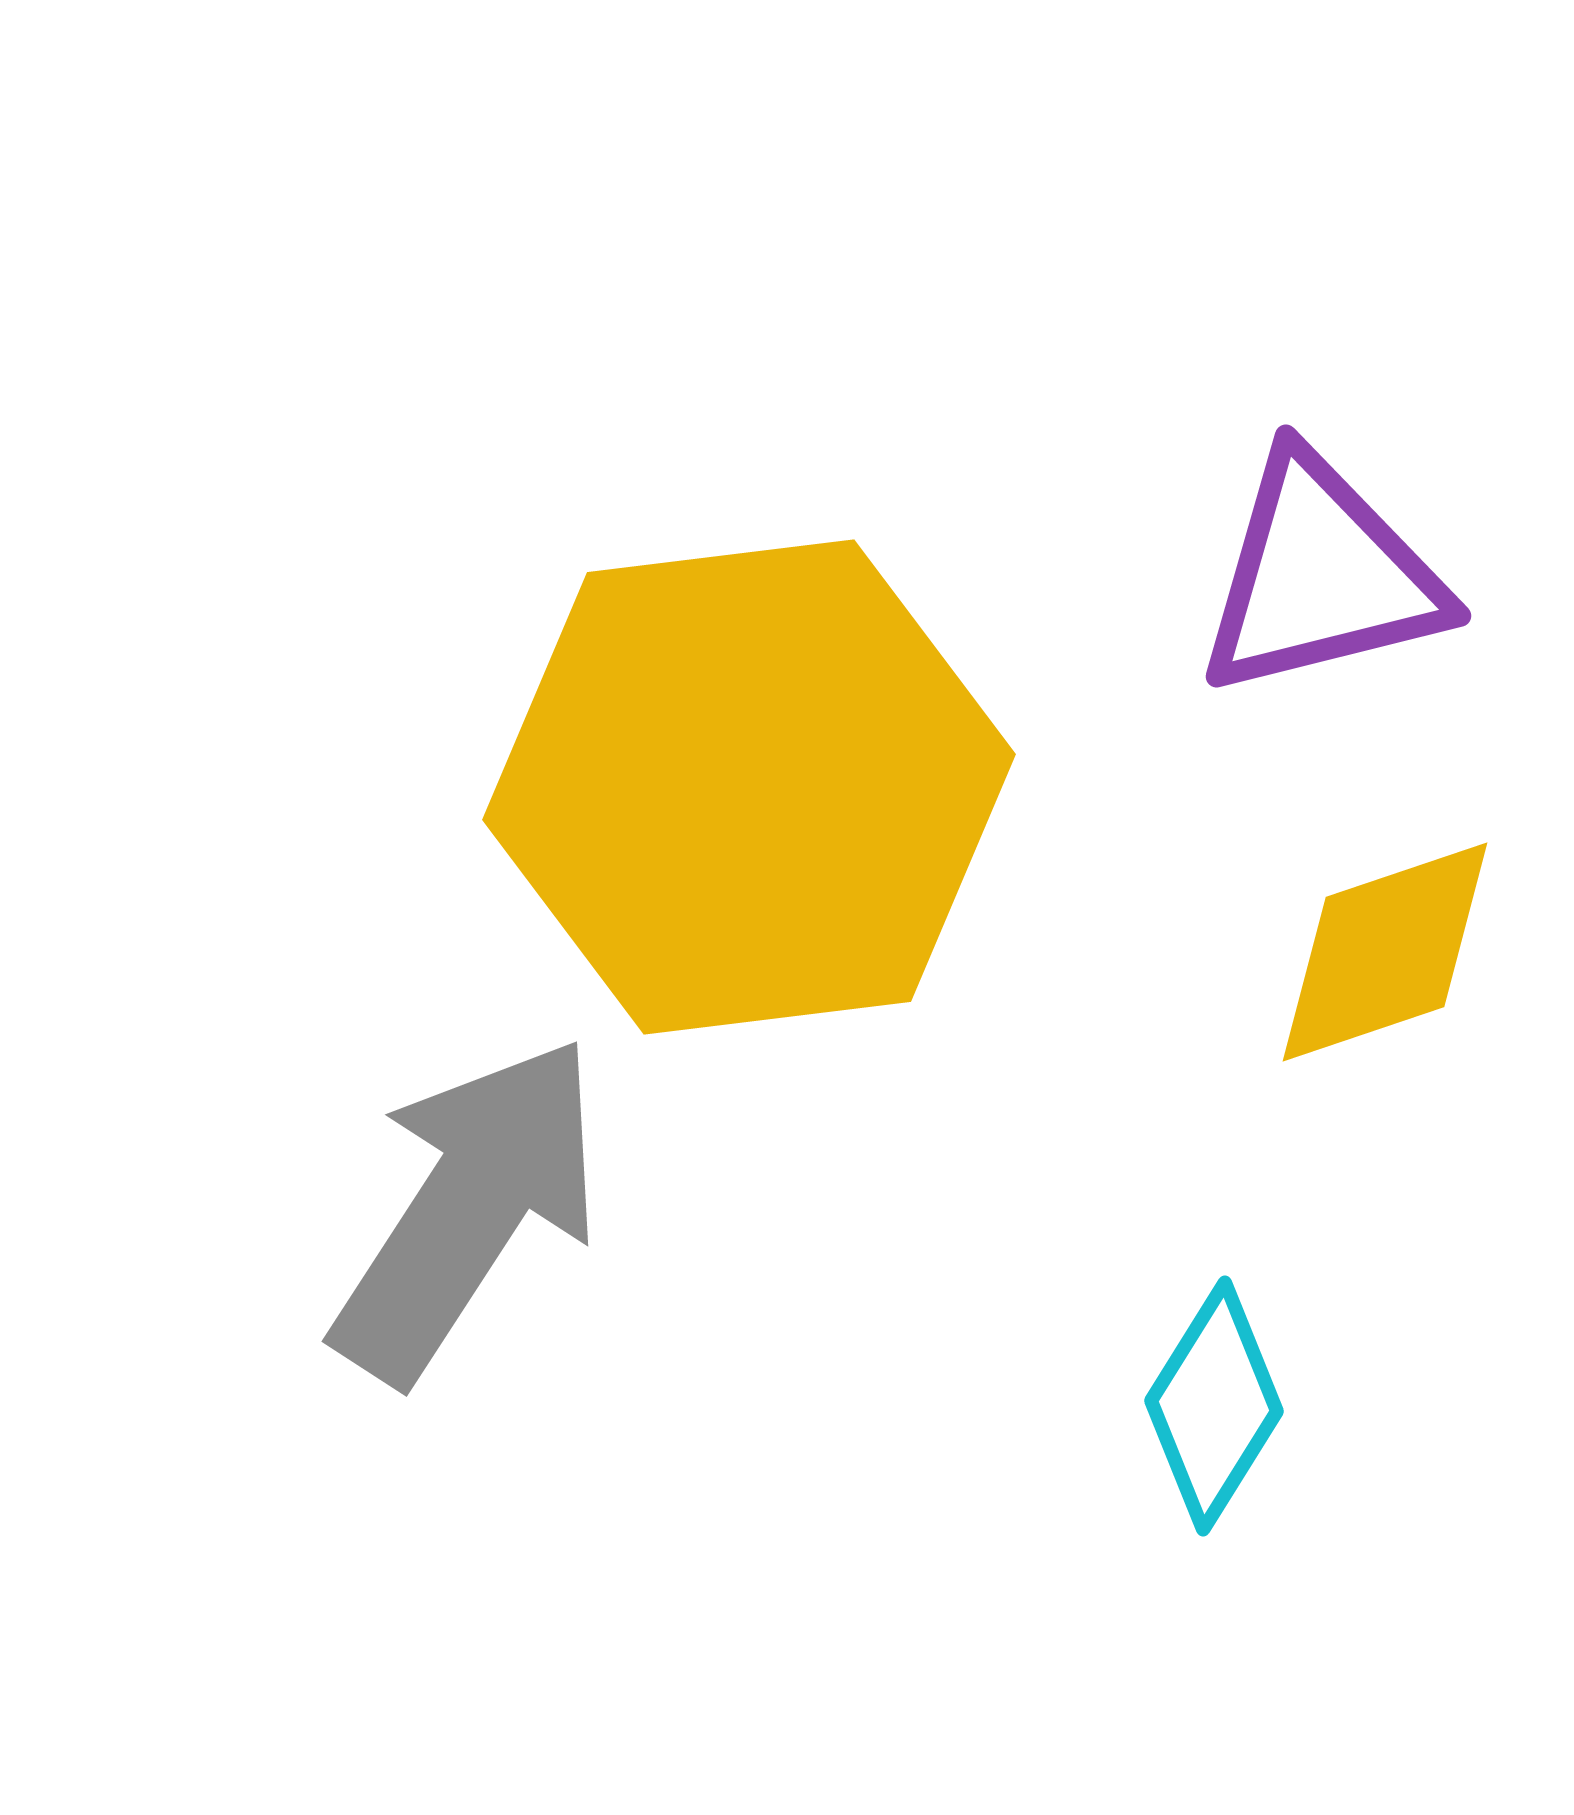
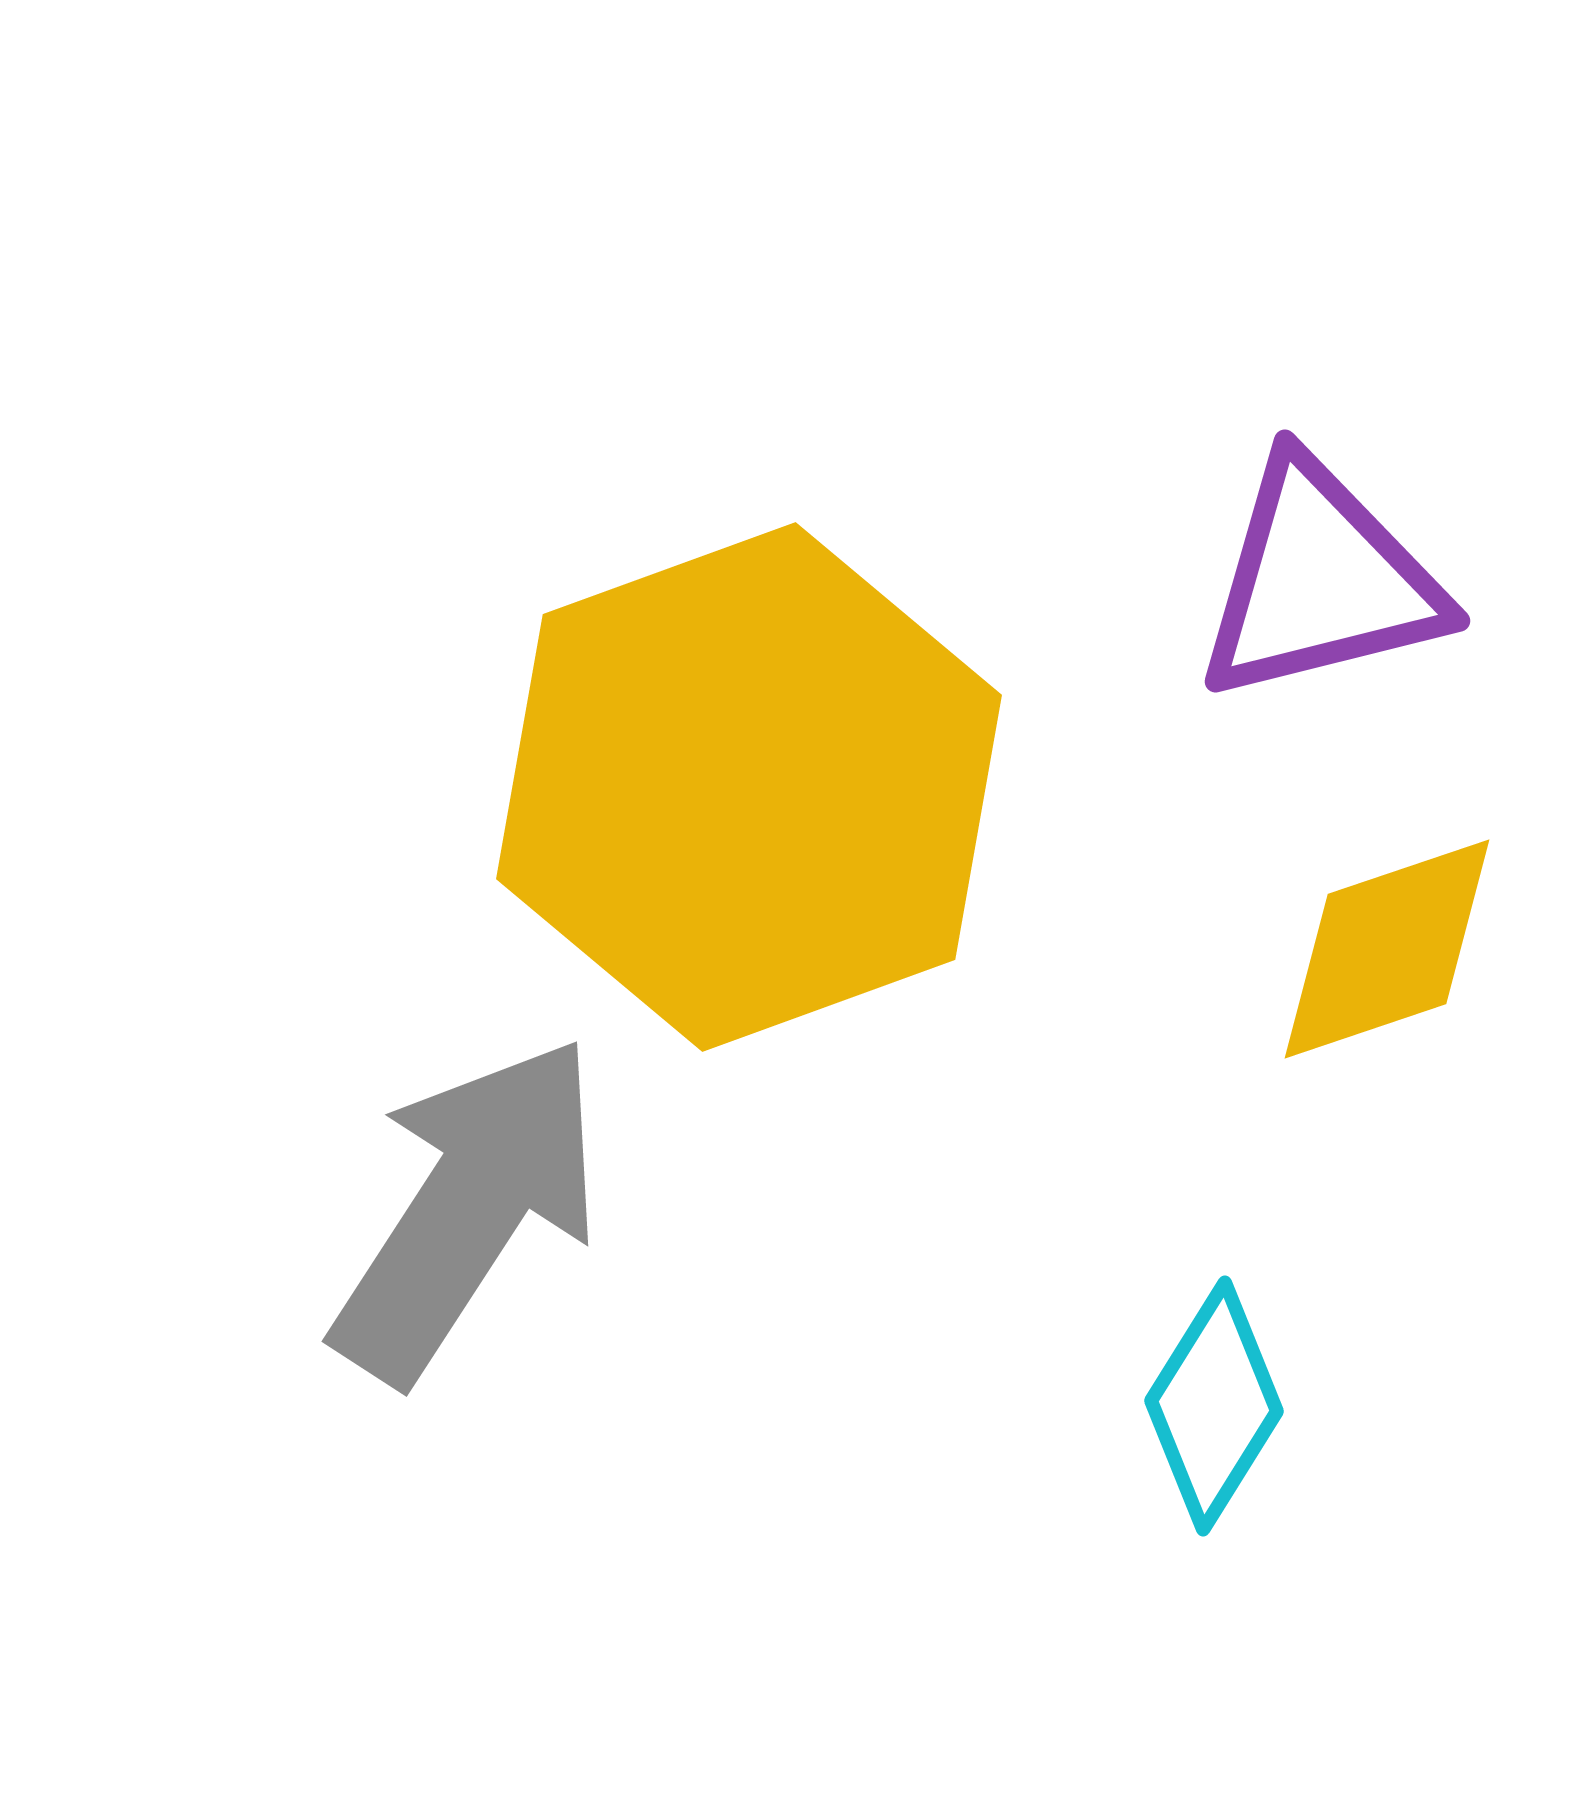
purple triangle: moved 1 px left, 5 px down
yellow hexagon: rotated 13 degrees counterclockwise
yellow diamond: moved 2 px right, 3 px up
